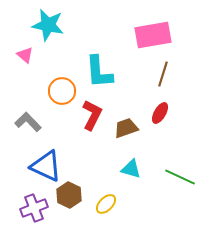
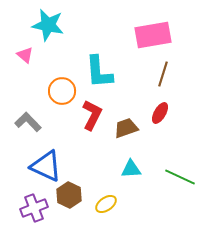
cyan triangle: rotated 20 degrees counterclockwise
yellow ellipse: rotated 10 degrees clockwise
